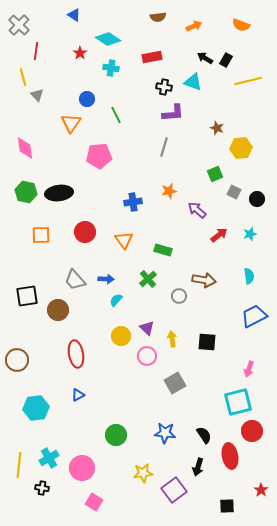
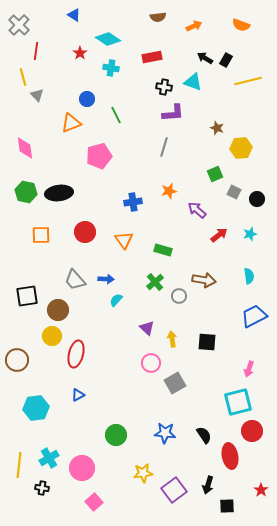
orange triangle at (71, 123): rotated 35 degrees clockwise
pink pentagon at (99, 156): rotated 10 degrees counterclockwise
green cross at (148, 279): moved 7 px right, 3 px down
yellow circle at (121, 336): moved 69 px left
red ellipse at (76, 354): rotated 24 degrees clockwise
pink circle at (147, 356): moved 4 px right, 7 px down
black arrow at (198, 467): moved 10 px right, 18 px down
pink square at (94, 502): rotated 18 degrees clockwise
